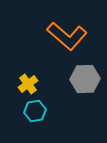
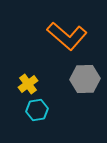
cyan hexagon: moved 2 px right, 1 px up
